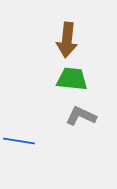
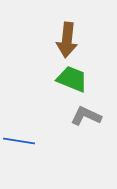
green trapezoid: rotated 16 degrees clockwise
gray L-shape: moved 5 px right
